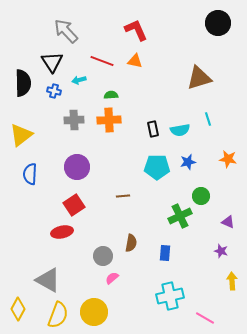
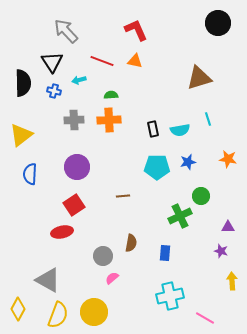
purple triangle: moved 5 px down; rotated 24 degrees counterclockwise
